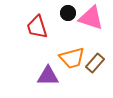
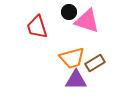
black circle: moved 1 px right, 1 px up
pink triangle: moved 4 px left, 3 px down
brown rectangle: rotated 18 degrees clockwise
purple triangle: moved 28 px right, 4 px down
